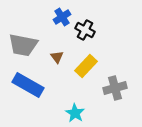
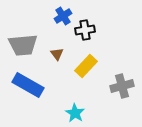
blue cross: moved 1 px right, 1 px up
black cross: rotated 36 degrees counterclockwise
gray trapezoid: rotated 16 degrees counterclockwise
brown triangle: moved 3 px up
gray cross: moved 7 px right, 2 px up
